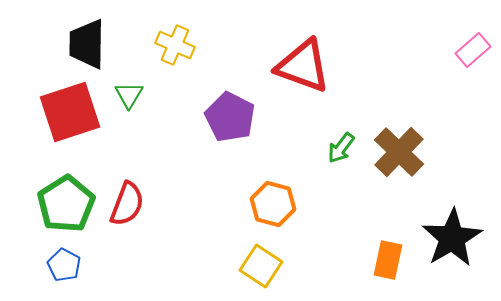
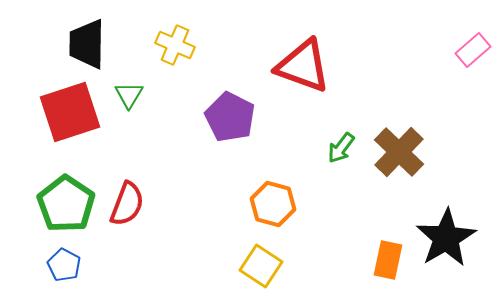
green pentagon: rotated 6 degrees counterclockwise
black star: moved 6 px left
